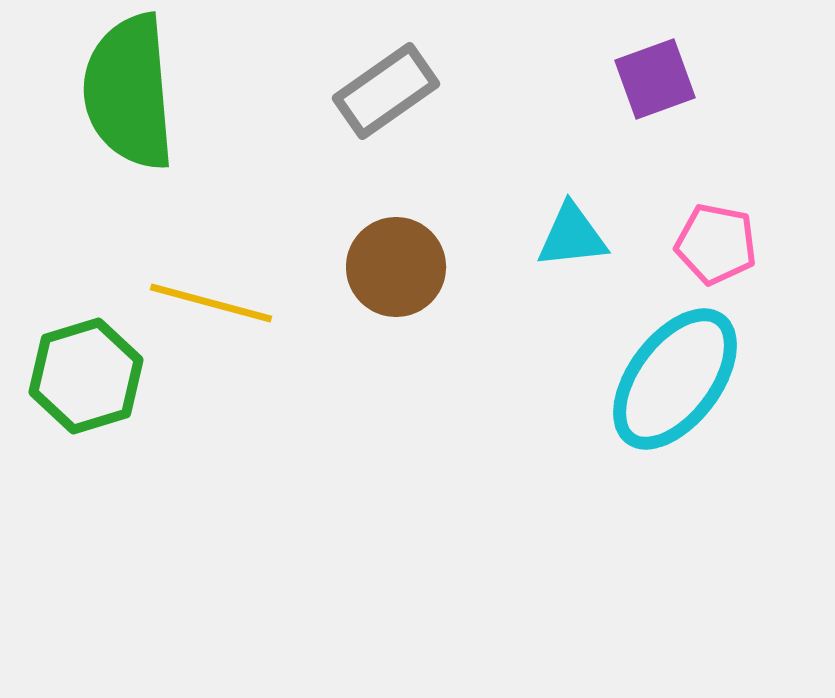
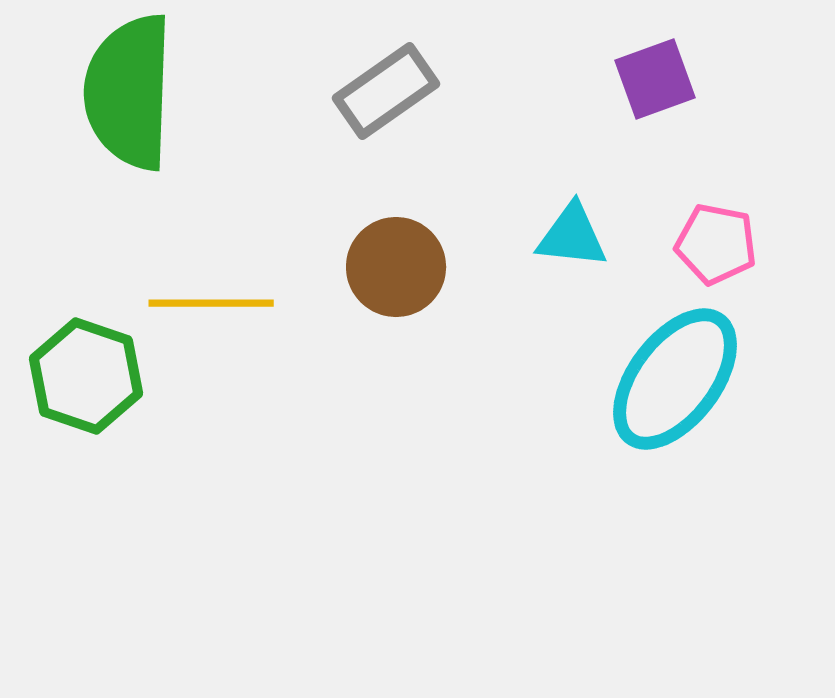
green semicircle: rotated 7 degrees clockwise
cyan triangle: rotated 12 degrees clockwise
yellow line: rotated 15 degrees counterclockwise
green hexagon: rotated 24 degrees counterclockwise
